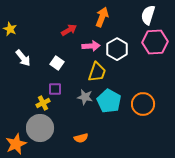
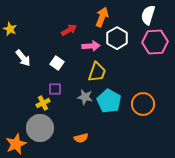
white hexagon: moved 11 px up
